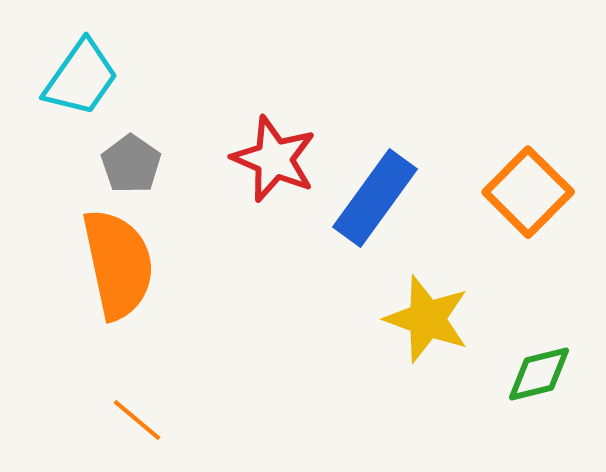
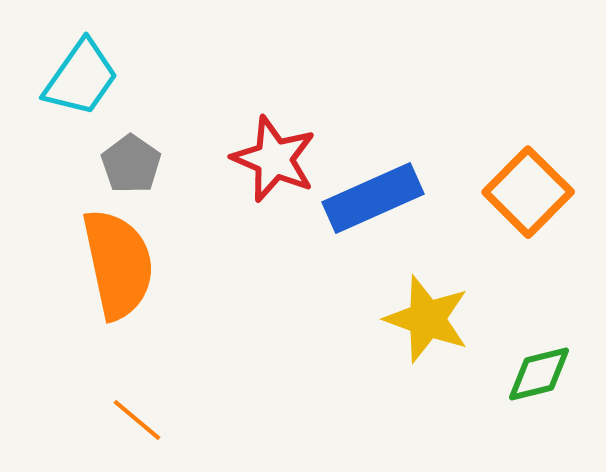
blue rectangle: moved 2 px left; rotated 30 degrees clockwise
